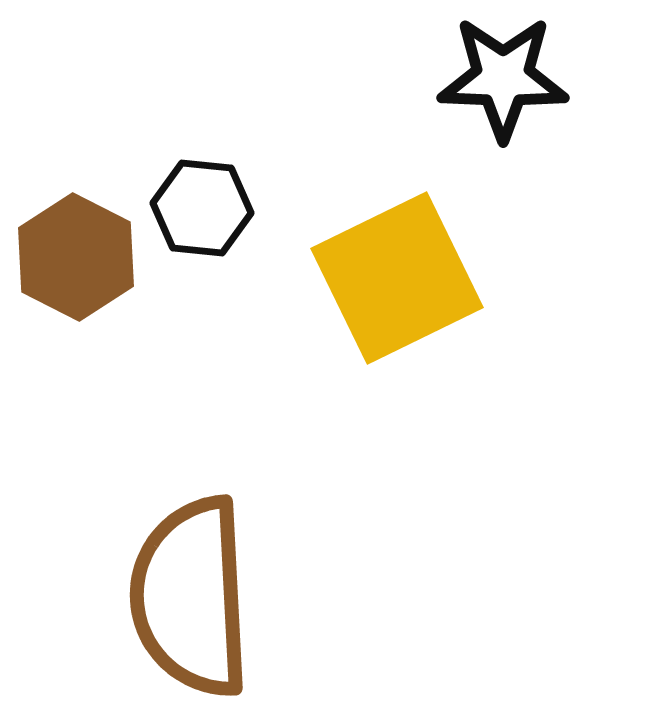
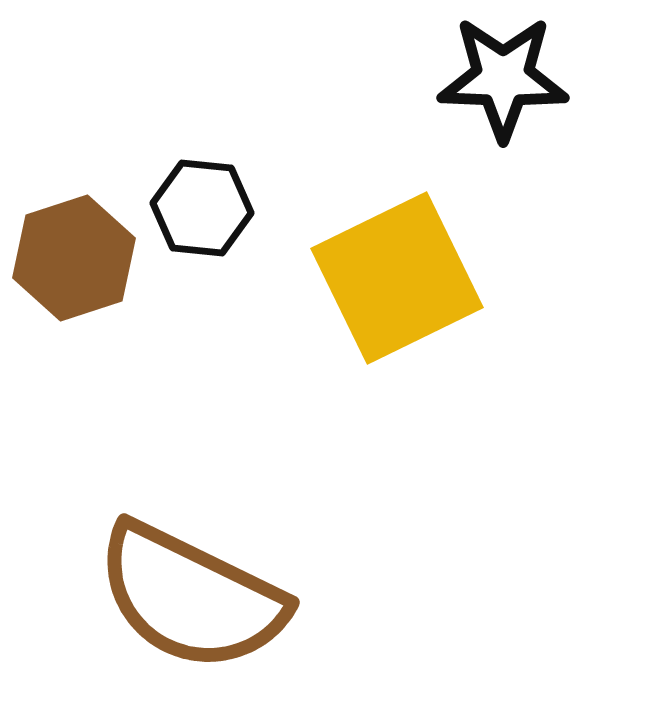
brown hexagon: moved 2 px left, 1 px down; rotated 15 degrees clockwise
brown semicircle: rotated 61 degrees counterclockwise
